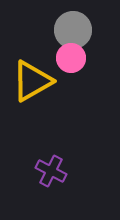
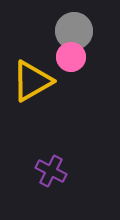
gray circle: moved 1 px right, 1 px down
pink circle: moved 1 px up
